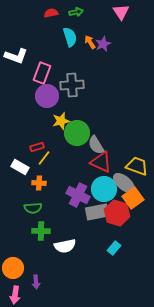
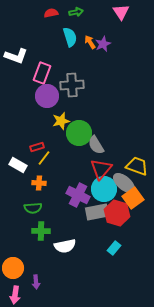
green circle: moved 2 px right
red triangle: moved 7 px down; rotated 45 degrees clockwise
white rectangle: moved 2 px left, 2 px up
